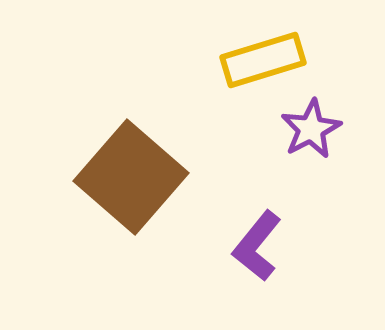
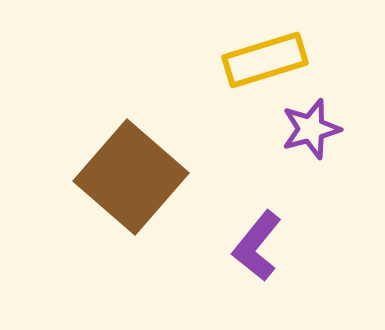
yellow rectangle: moved 2 px right
purple star: rotated 12 degrees clockwise
